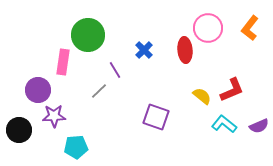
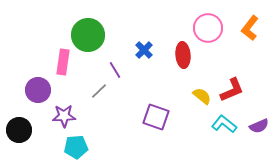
red ellipse: moved 2 px left, 5 px down
purple star: moved 10 px right
